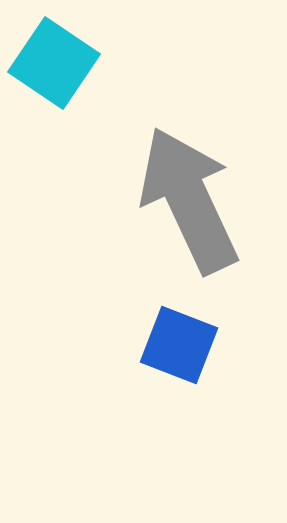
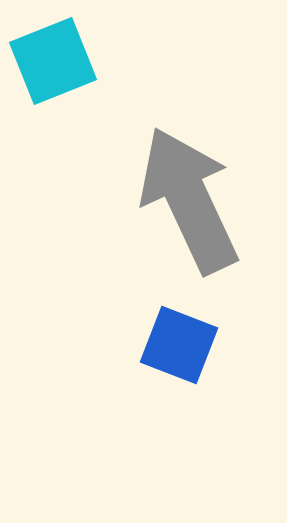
cyan square: moved 1 px left, 2 px up; rotated 34 degrees clockwise
